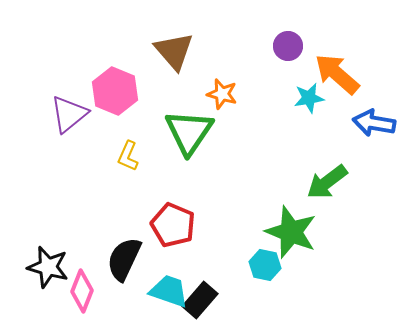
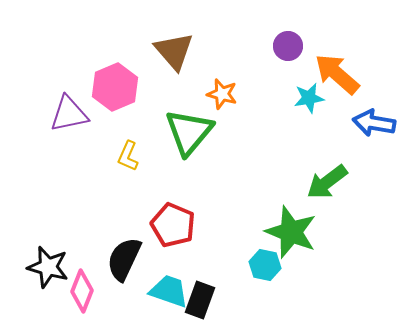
pink hexagon: moved 4 px up; rotated 15 degrees clockwise
purple triangle: rotated 27 degrees clockwise
green triangle: rotated 6 degrees clockwise
black rectangle: rotated 21 degrees counterclockwise
